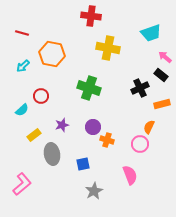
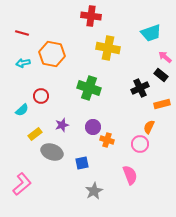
cyan arrow: moved 3 px up; rotated 32 degrees clockwise
yellow rectangle: moved 1 px right, 1 px up
gray ellipse: moved 2 px up; rotated 60 degrees counterclockwise
blue square: moved 1 px left, 1 px up
